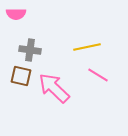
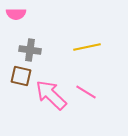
pink line: moved 12 px left, 17 px down
pink arrow: moved 3 px left, 7 px down
